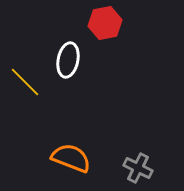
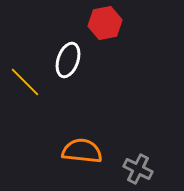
white ellipse: rotated 8 degrees clockwise
orange semicircle: moved 11 px right, 7 px up; rotated 15 degrees counterclockwise
gray cross: moved 1 px down
